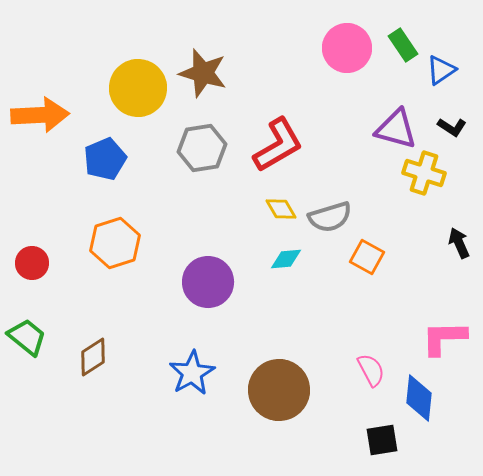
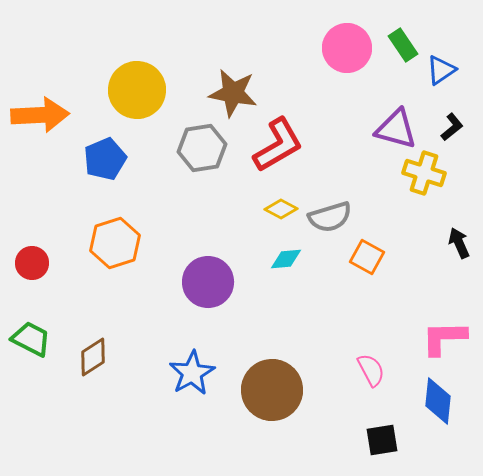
brown star: moved 30 px right, 20 px down; rotated 6 degrees counterclockwise
yellow circle: moved 1 px left, 2 px down
black L-shape: rotated 72 degrees counterclockwise
yellow diamond: rotated 32 degrees counterclockwise
green trapezoid: moved 4 px right, 2 px down; rotated 12 degrees counterclockwise
brown circle: moved 7 px left
blue diamond: moved 19 px right, 3 px down
